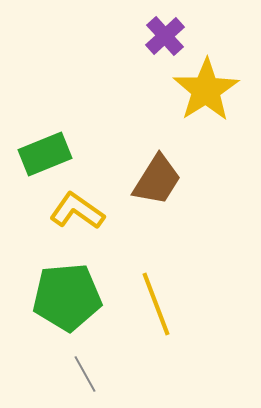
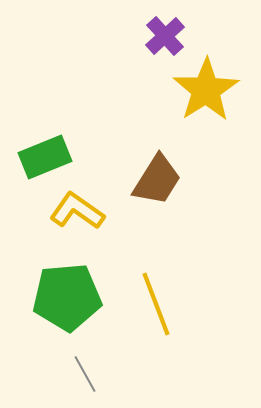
green rectangle: moved 3 px down
